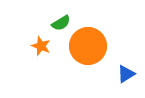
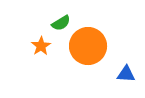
orange star: rotated 18 degrees clockwise
blue triangle: rotated 36 degrees clockwise
